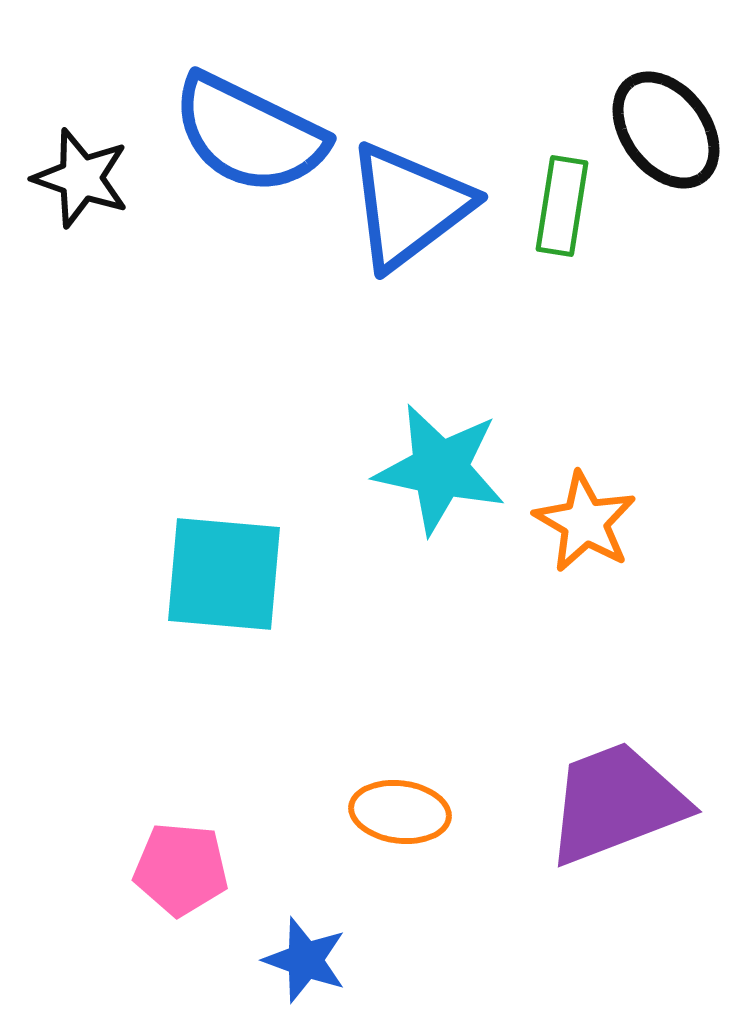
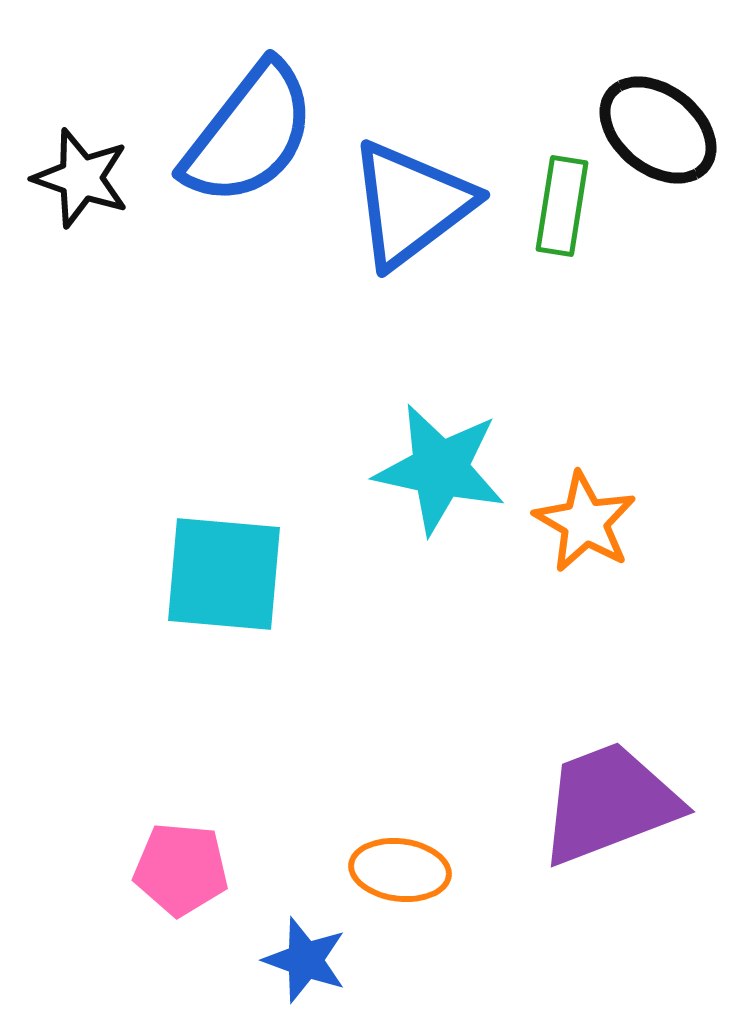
black ellipse: moved 8 px left; rotated 15 degrees counterclockwise
blue semicircle: rotated 78 degrees counterclockwise
blue triangle: moved 2 px right, 2 px up
purple trapezoid: moved 7 px left
orange ellipse: moved 58 px down
